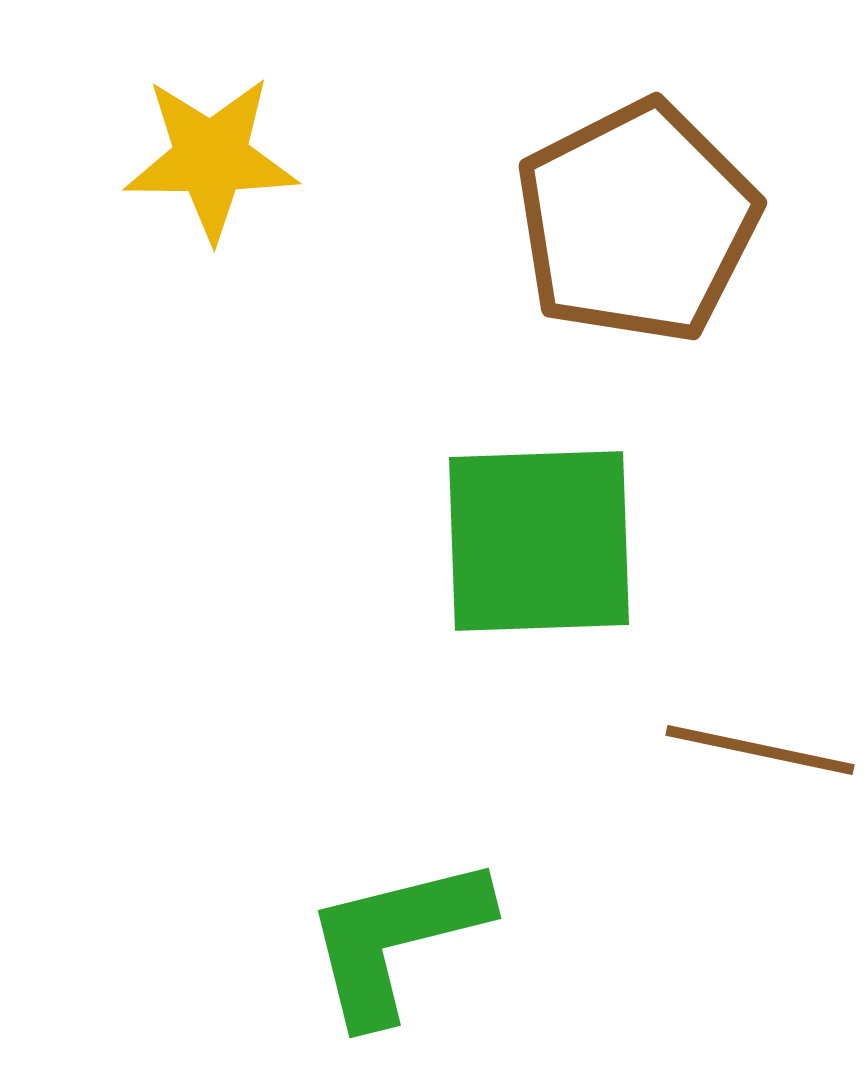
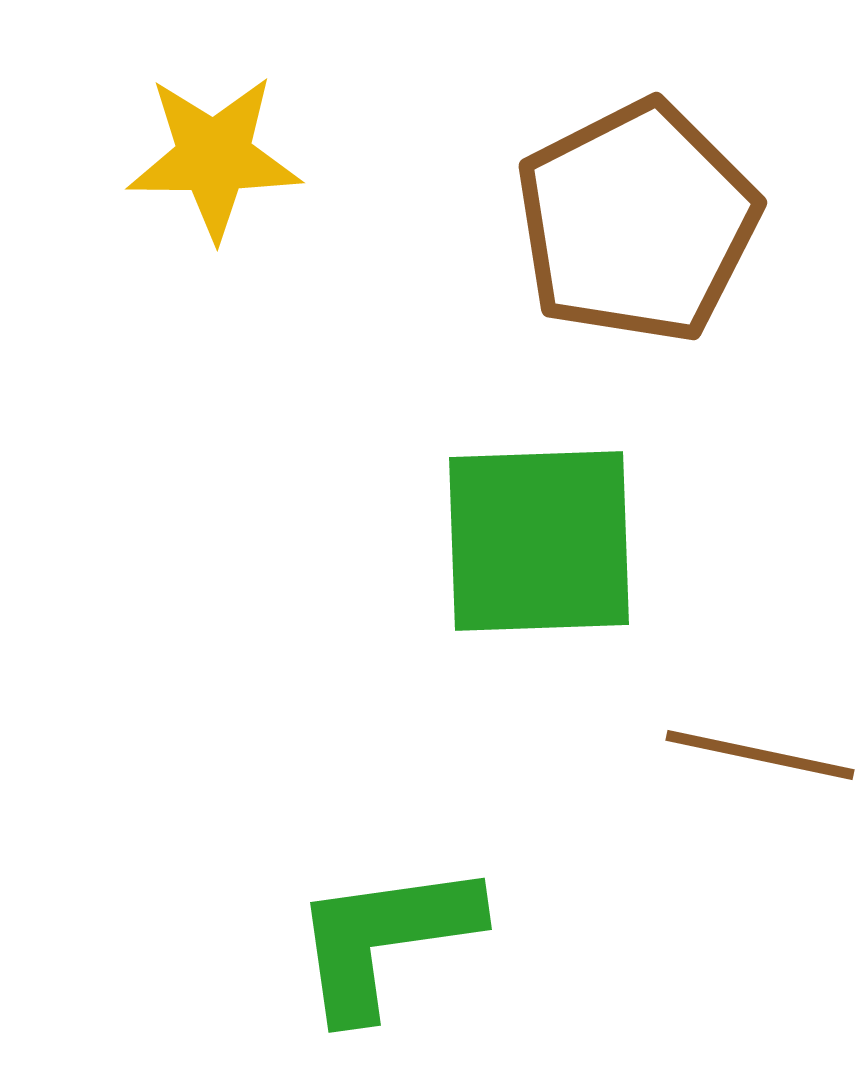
yellow star: moved 3 px right, 1 px up
brown line: moved 5 px down
green L-shape: moved 11 px left; rotated 6 degrees clockwise
